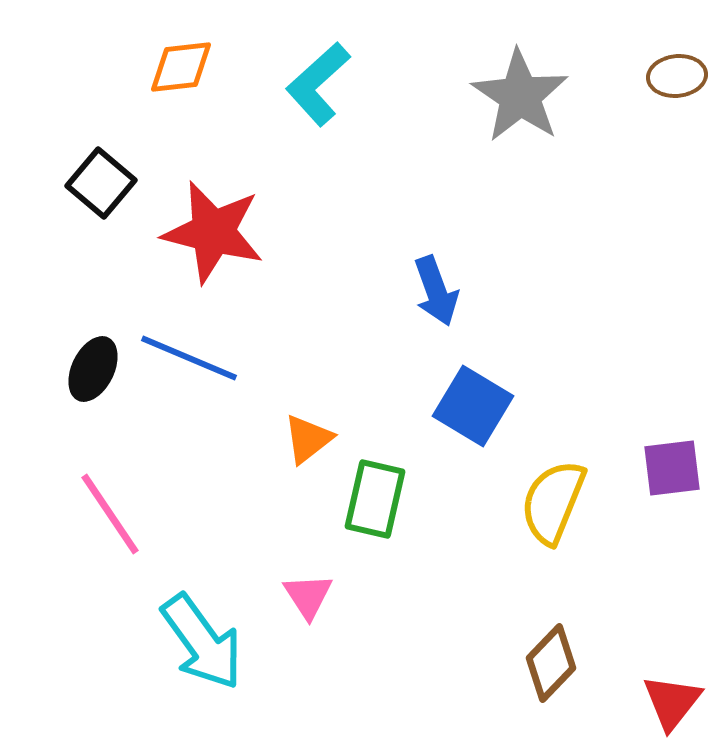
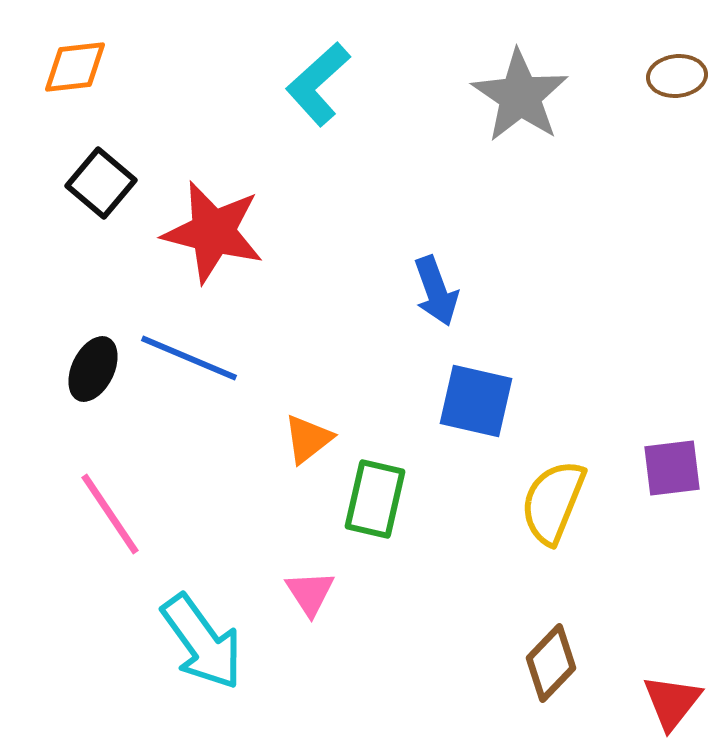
orange diamond: moved 106 px left
blue square: moved 3 px right, 5 px up; rotated 18 degrees counterclockwise
pink triangle: moved 2 px right, 3 px up
